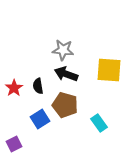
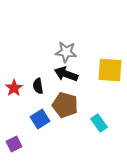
gray star: moved 3 px right, 2 px down
yellow square: moved 1 px right
